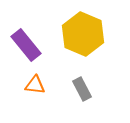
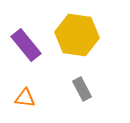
yellow hexagon: moved 6 px left, 1 px down; rotated 15 degrees counterclockwise
orange triangle: moved 10 px left, 13 px down
